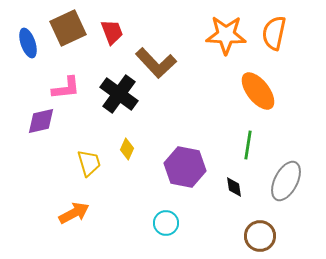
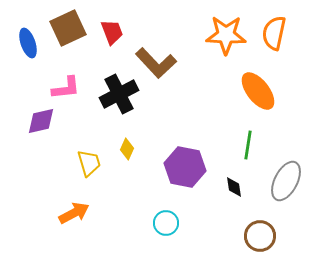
black cross: rotated 27 degrees clockwise
